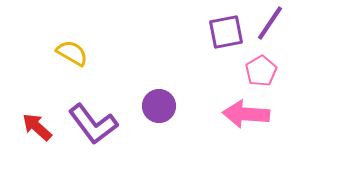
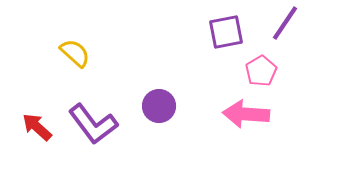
purple line: moved 15 px right
yellow semicircle: moved 3 px right; rotated 12 degrees clockwise
